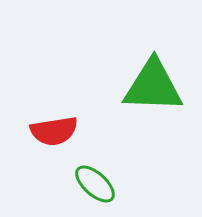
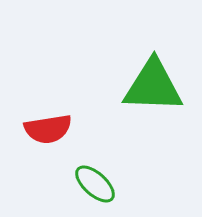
red semicircle: moved 6 px left, 2 px up
